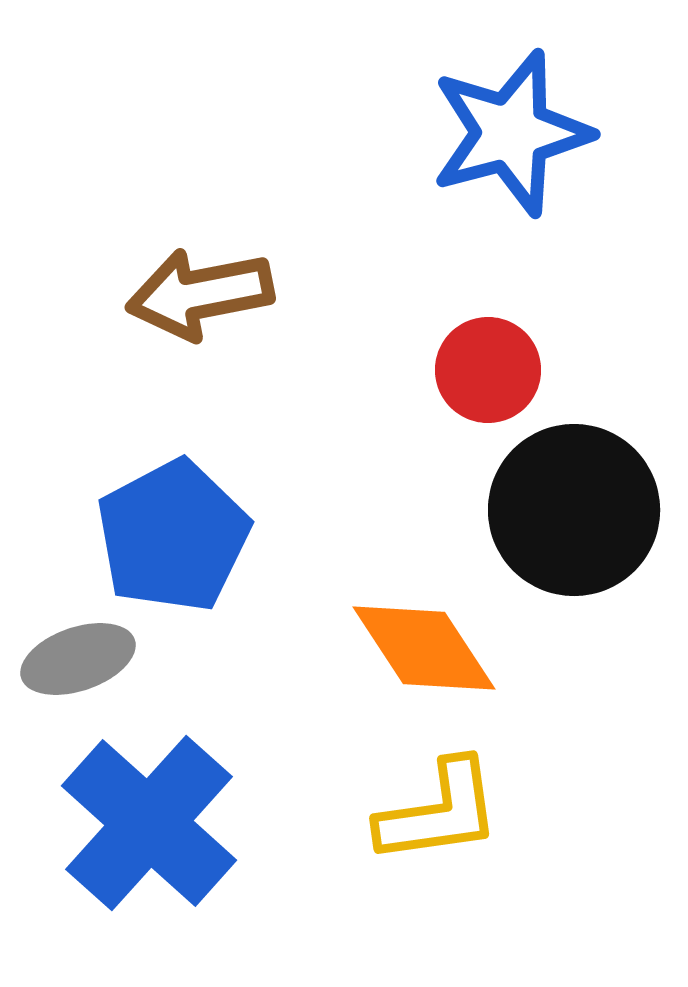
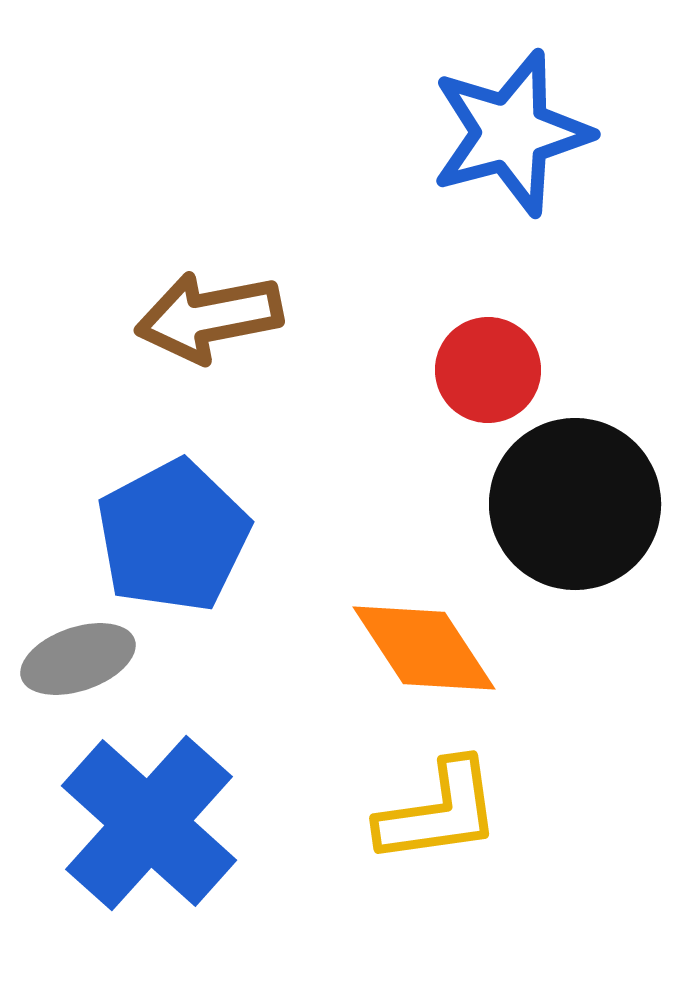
brown arrow: moved 9 px right, 23 px down
black circle: moved 1 px right, 6 px up
